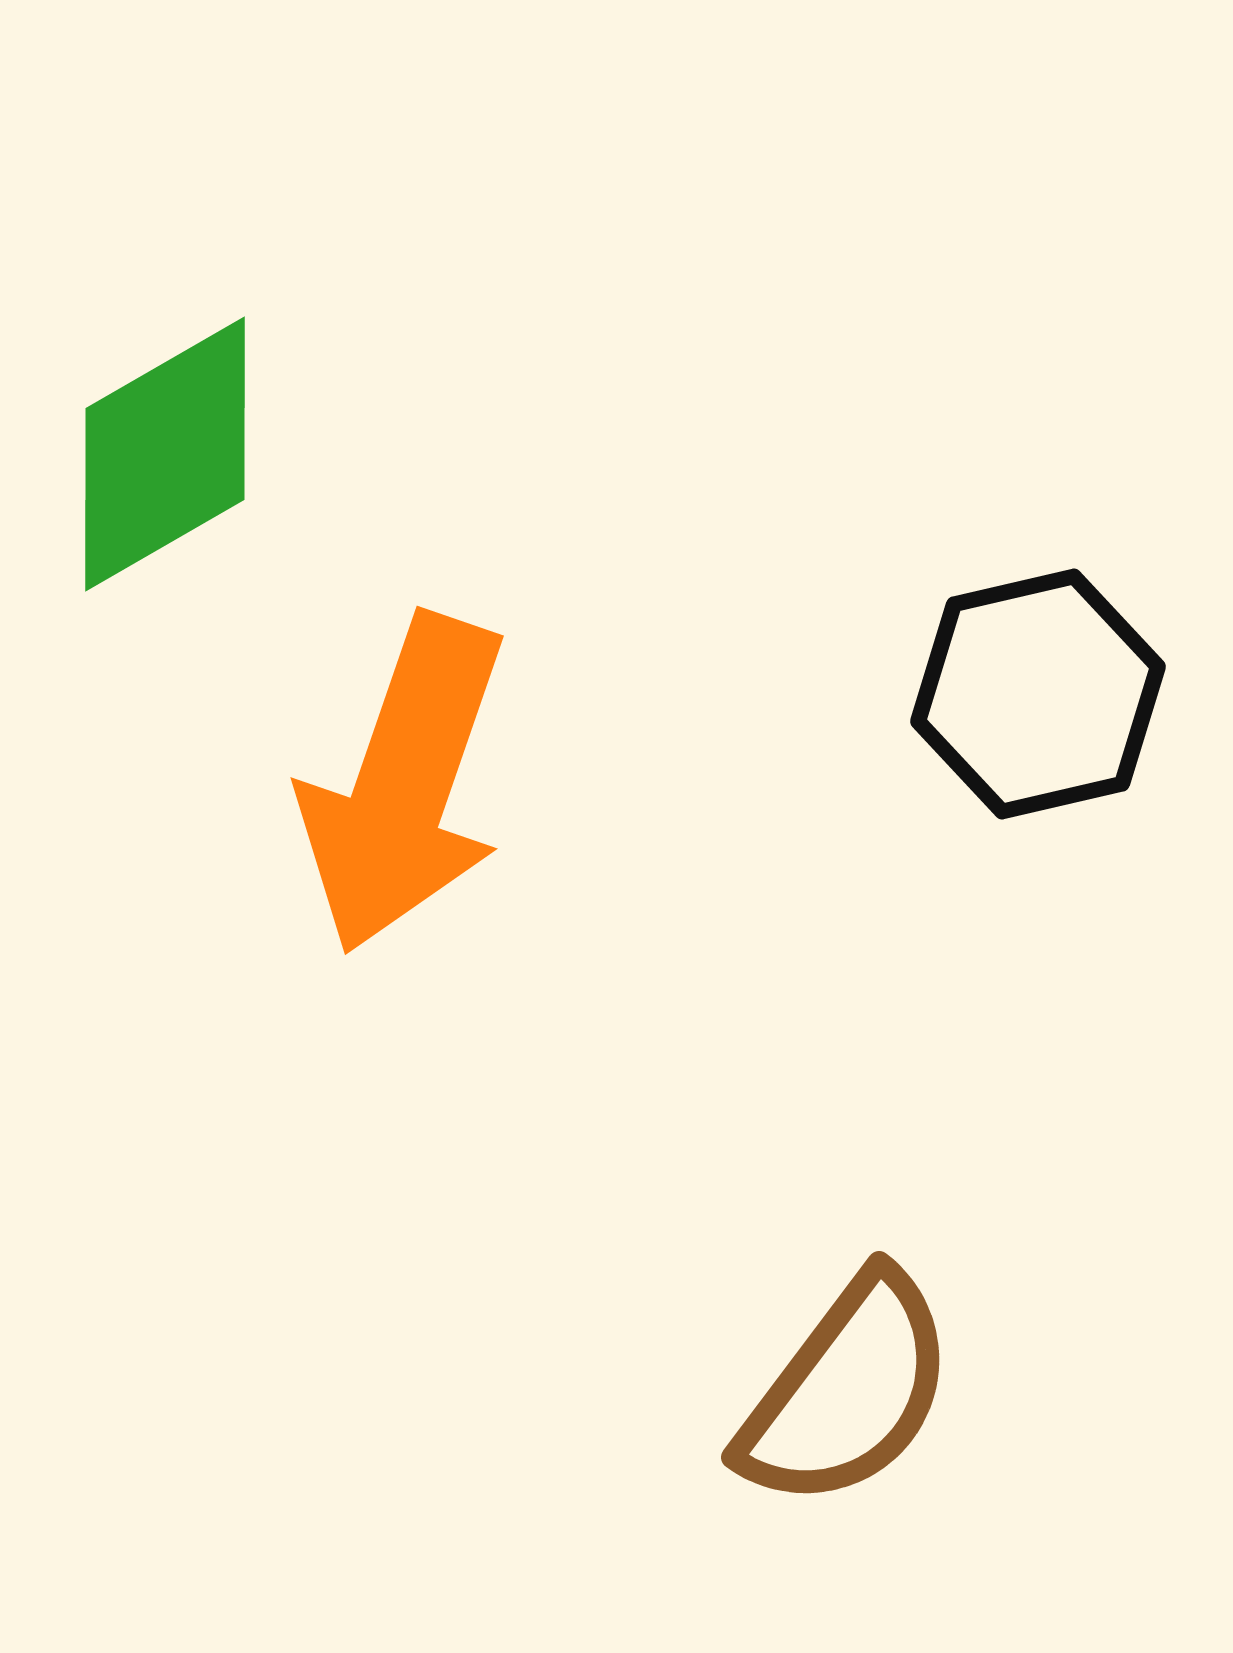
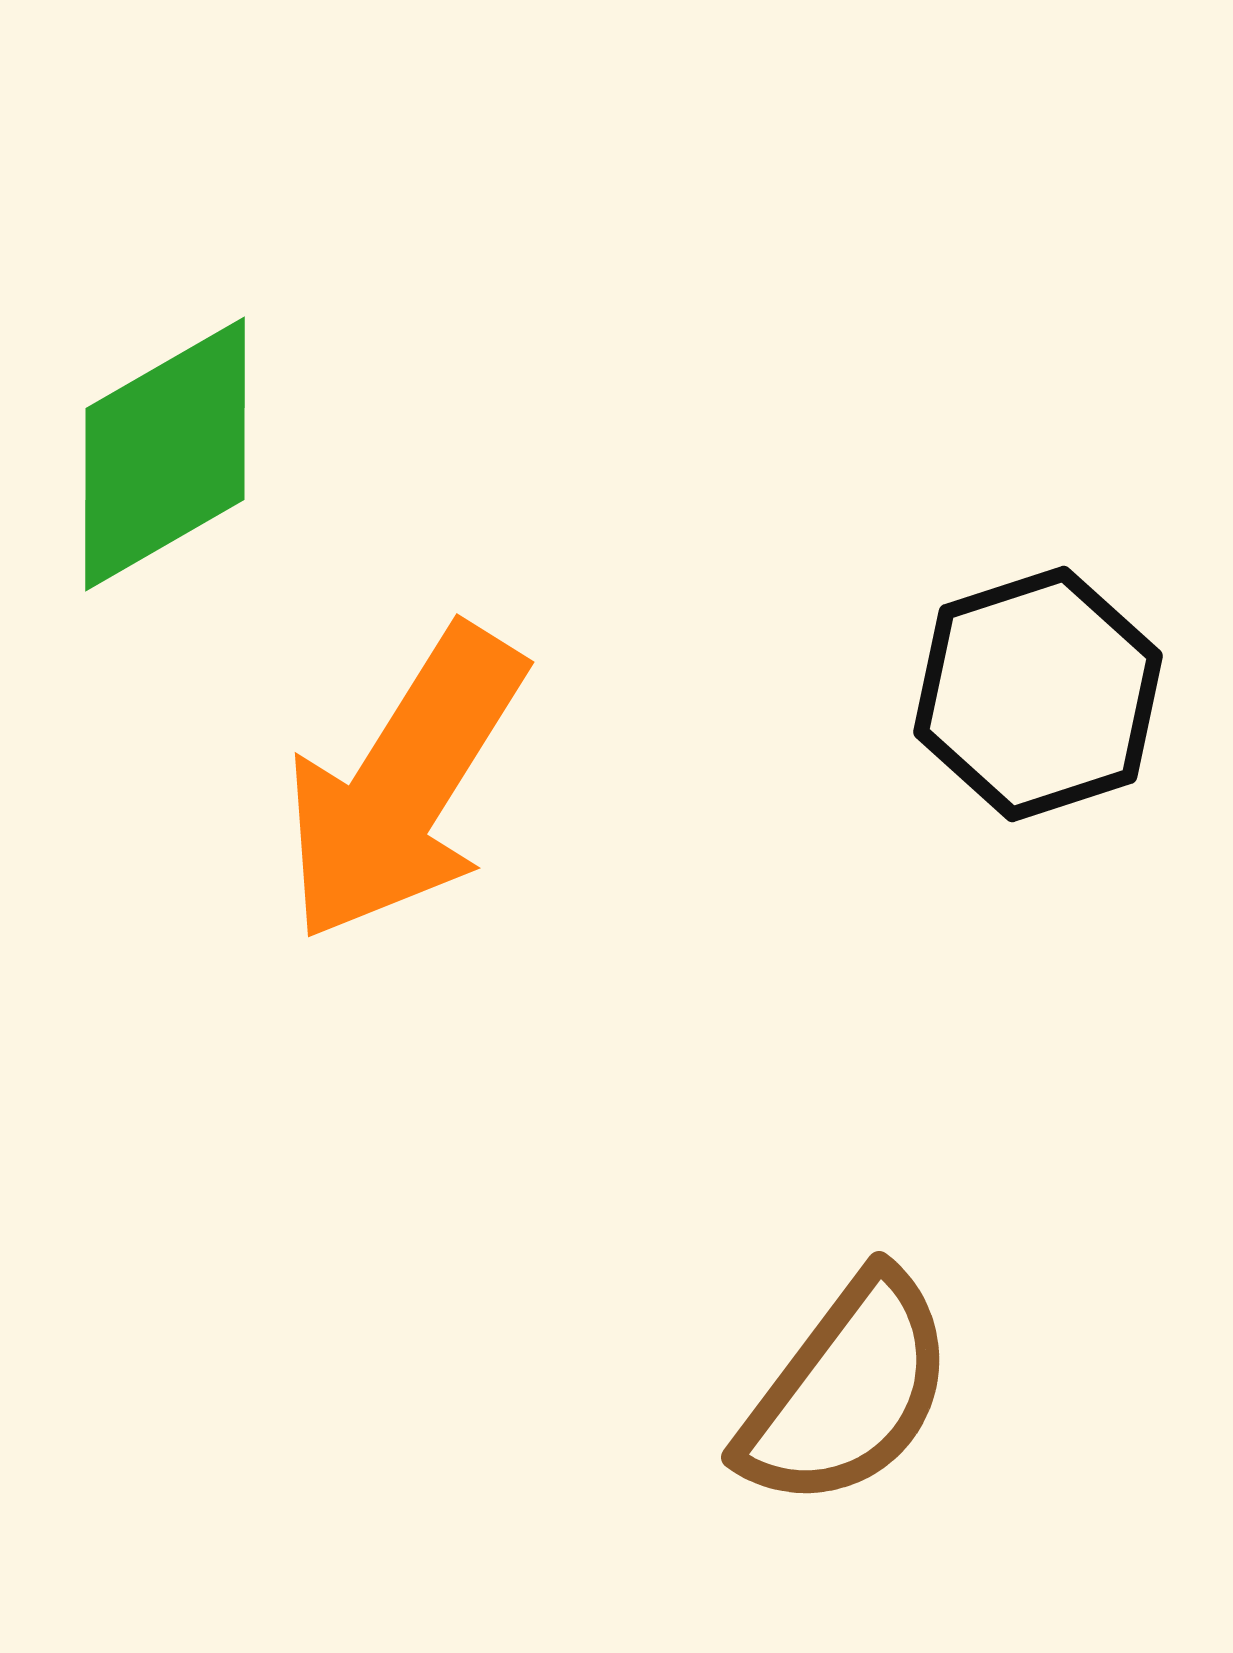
black hexagon: rotated 5 degrees counterclockwise
orange arrow: rotated 13 degrees clockwise
